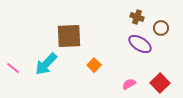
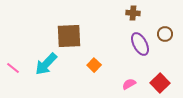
brown cross: moved 4 px left, 4 px up; rotated 16 degrees counterclockwise
brown circle: moved 4 px right, 6 px down
purple ellipse: rotated 30 degrees clockwise
